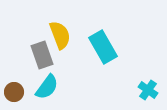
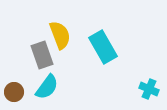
cyan cross: moved 1 px right, 1 px up; rotated 12 degrees counterclockwise
